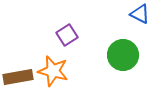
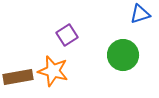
blue triangle: rotated 45 degrees counterclockwise
